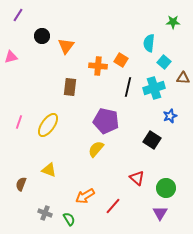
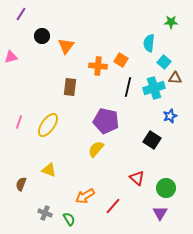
purple line: moved 3 px right, 1 px up
green star: moved 2 px left
brown triangle: moved 8 px left
